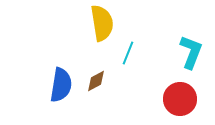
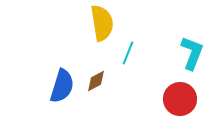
cyan L-shape: moved 1 px right, 1 px down
blue semicircle: moved 1 px right, 1 px down; rotated 8 degrees clockwise
